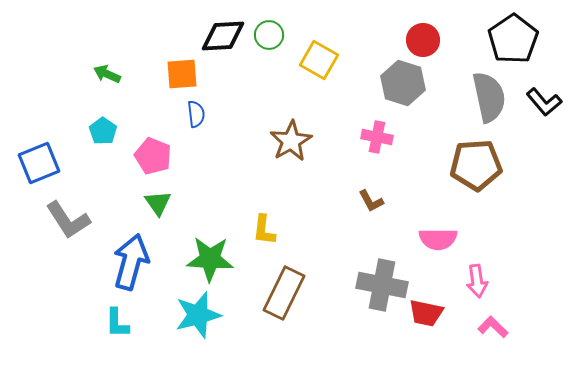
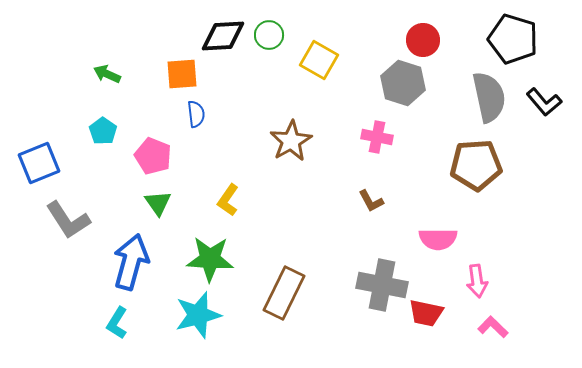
black pentagon: rotated 21 degrees counterclockwise
yellow L-shape: moved 36 px left, 30 px up; rotated 28 degrees clockwise
cyan L-shape: rotated 32 degrees clockwise
